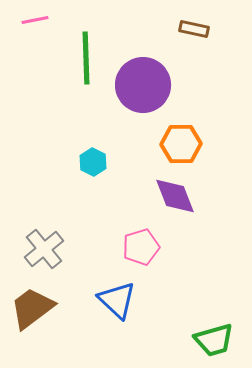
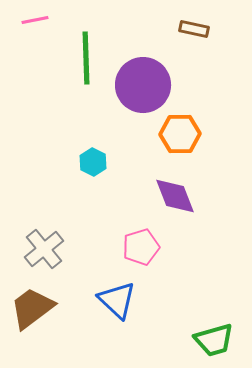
orange hexagon: moved 1 px left, 10 px up
